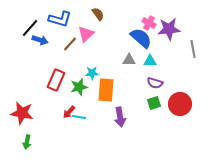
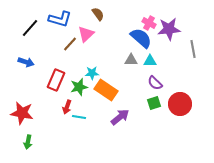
blue arrow: moved 14 px left, 22 px down
gray triangle: moved 2 px right
purple semicircle: rotated 28 degrees clockwise
orange rectangle: rotated 60 degrees counterclockwise
red arrow: moved 2 px left, 5 px up; rotated 24 degrees counterclockwise
purple arrow: rotated 120 degrees counterclockwise
green arrow: moved 1 px right
